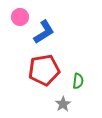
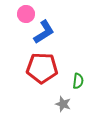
pink circle: moved 6 px right, 3 px up
red pentagon: moved 2 px left, 2 px up; rotated 12 degrees clockwise
gray star: rotated 21 degrees counterclockwise
